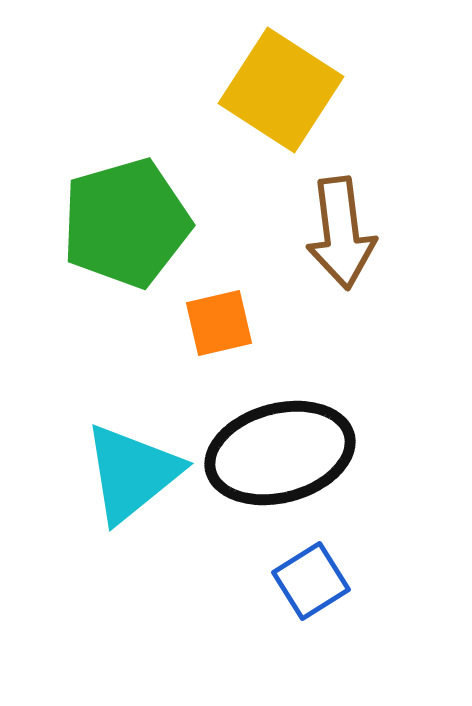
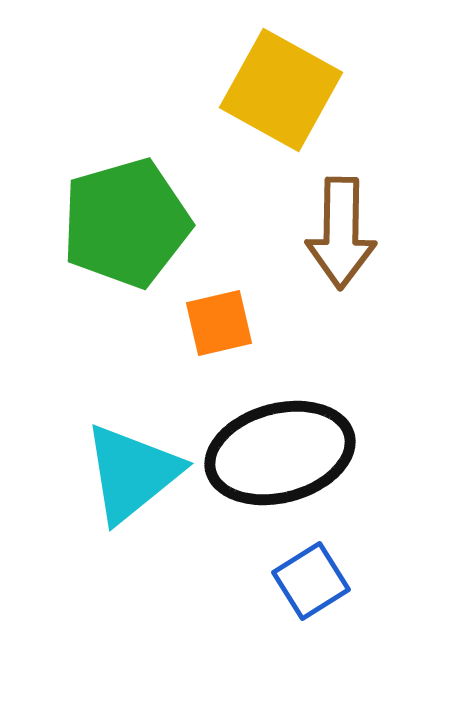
yellow square: rotated 4 degrees counterclockwise
brown arrow: rotated 8 degrees clockwise
